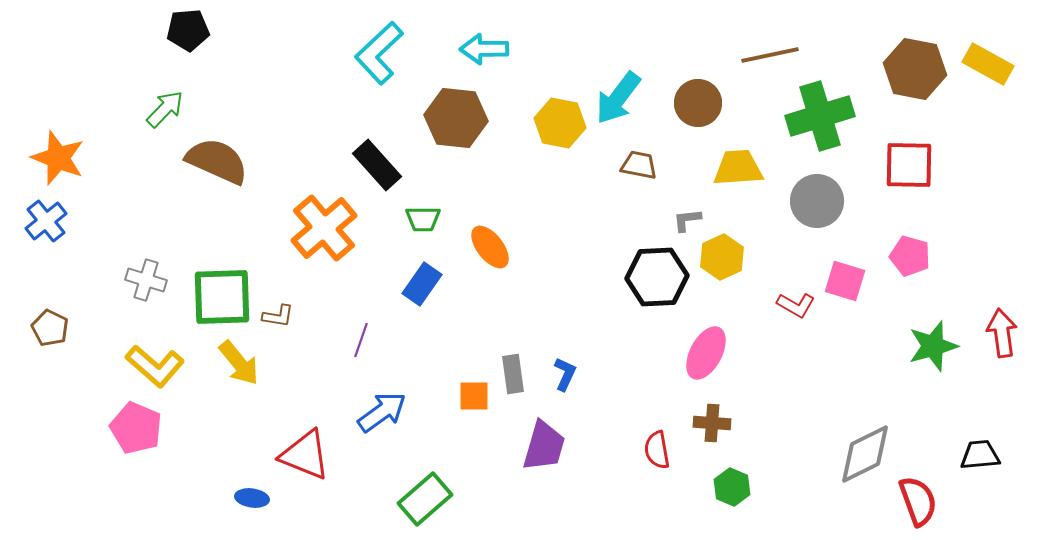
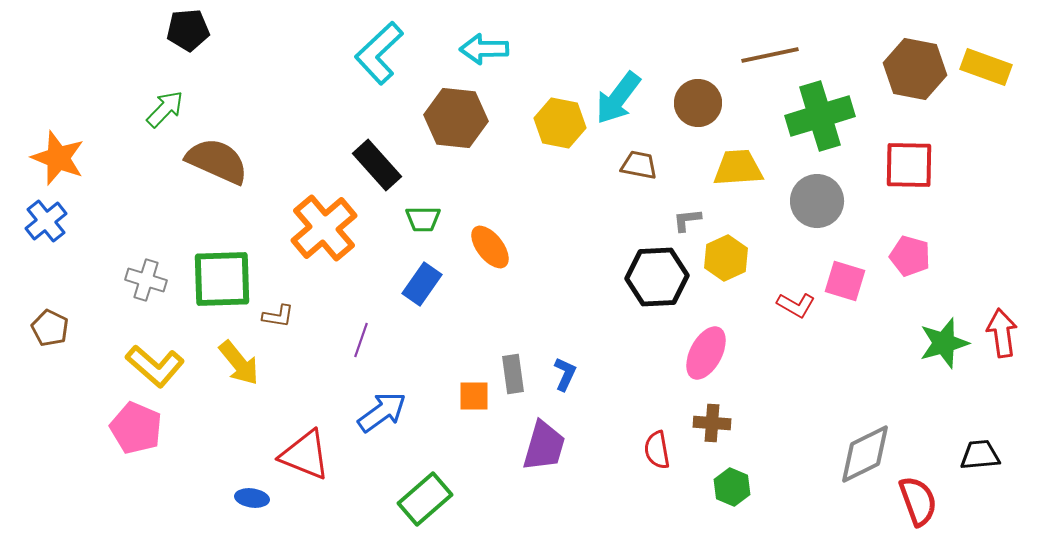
yellow rectangle at (988, 64): moved 2 px left, 3 px down; rotated 9 degrees counterclockwise
yellow hexagon at (722, 257): moved 4 px right, 1 px down
green square at (222, 297): moved 18 px up
green star at (933, 346): moved 11 px right, 3 px up
